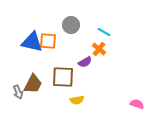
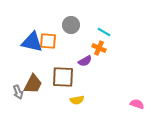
orange cross: moved 1 px up; rotated 16 degrees counterclockwise
purple semicircle: moved 1 px up
